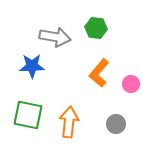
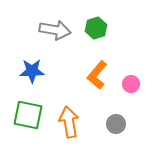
green hexagon: rotated 25 degrees counterclockwise
gray arrow: moved 7 px up
blue star: moved 5 px down
orange L-shape: moved 2 px left, 2 px down
orange arrow: rotated 16 degrees counterclockwise
